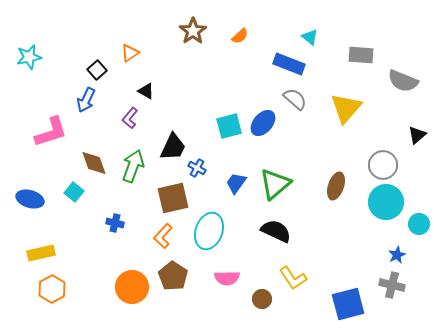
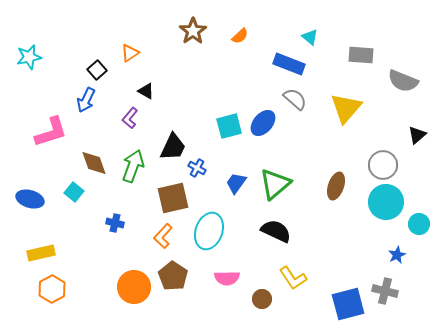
gray cross at (392, 285): moved 7 px left, 6 px down
orange circle at (132, 287): moved 2 px right
